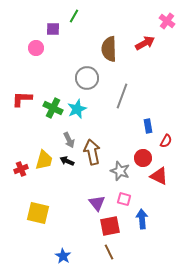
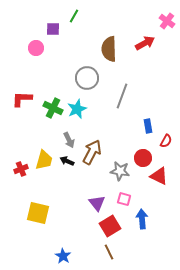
brown arrow: rotated 40 degrees clockwise
gray star: rotated 12 degrees counterclockwise
red square: rotated 20 degrees counterclockwise
